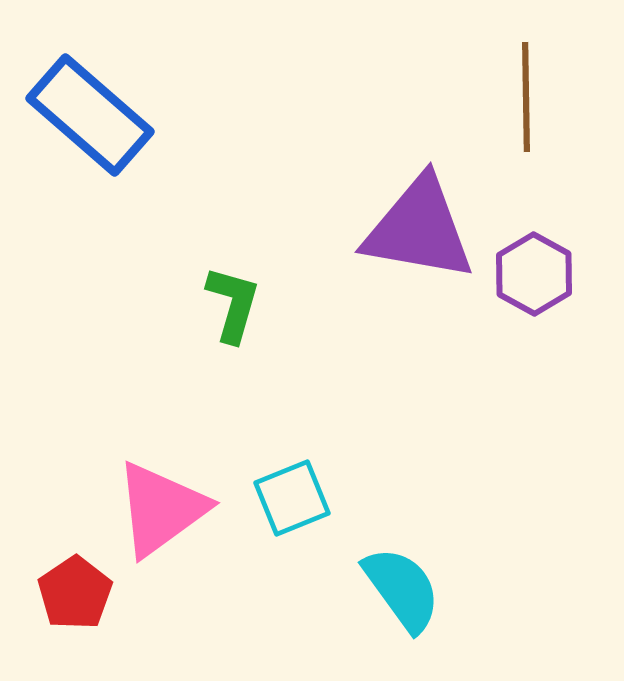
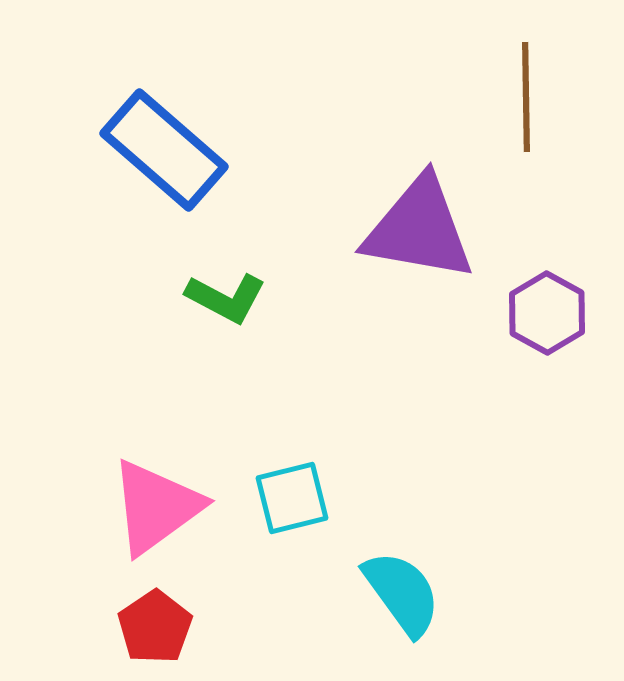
blue rectangle: moved 74 px right, 35 px down
purple hexagon: moved 13 px right, 39 px down
green L-shape: moved 7 px left, 6 px up; rotated 102 degrees clockwise
cyan square: rotated 8 degrees clockwise
pink triangle: moved 5 px left, 2 px up
cyan semicircle: moved 4 px down
red pentagon: moved 80 px right, 34 px down
